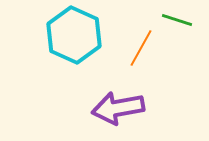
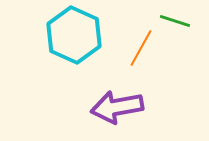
green line: moved 2 px left, 1 px down
purple arrow: moved 1 px left, 1 px up
